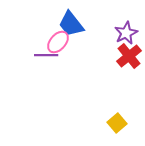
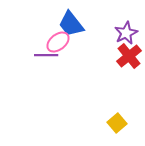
pink ellipse: rotated 10 degrees clockwise
